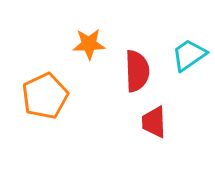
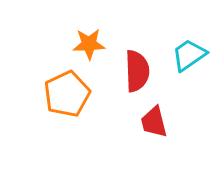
orange pentagon: moved 22 px right, 2 px up
red trapezoid: rotated 12 degrees counterclockwise
